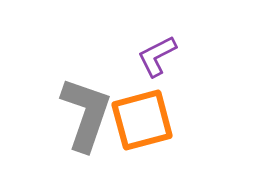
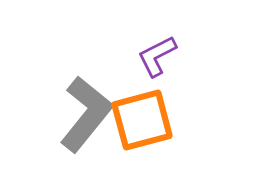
gray L-shape: rotated 20 degrees clockwise
